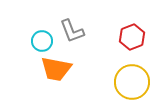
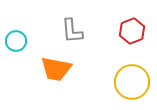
gray L-shape: rotated 16 degrees clockwise
red hexagon: moved 6 px up
cyan circle: moved 26 px left
